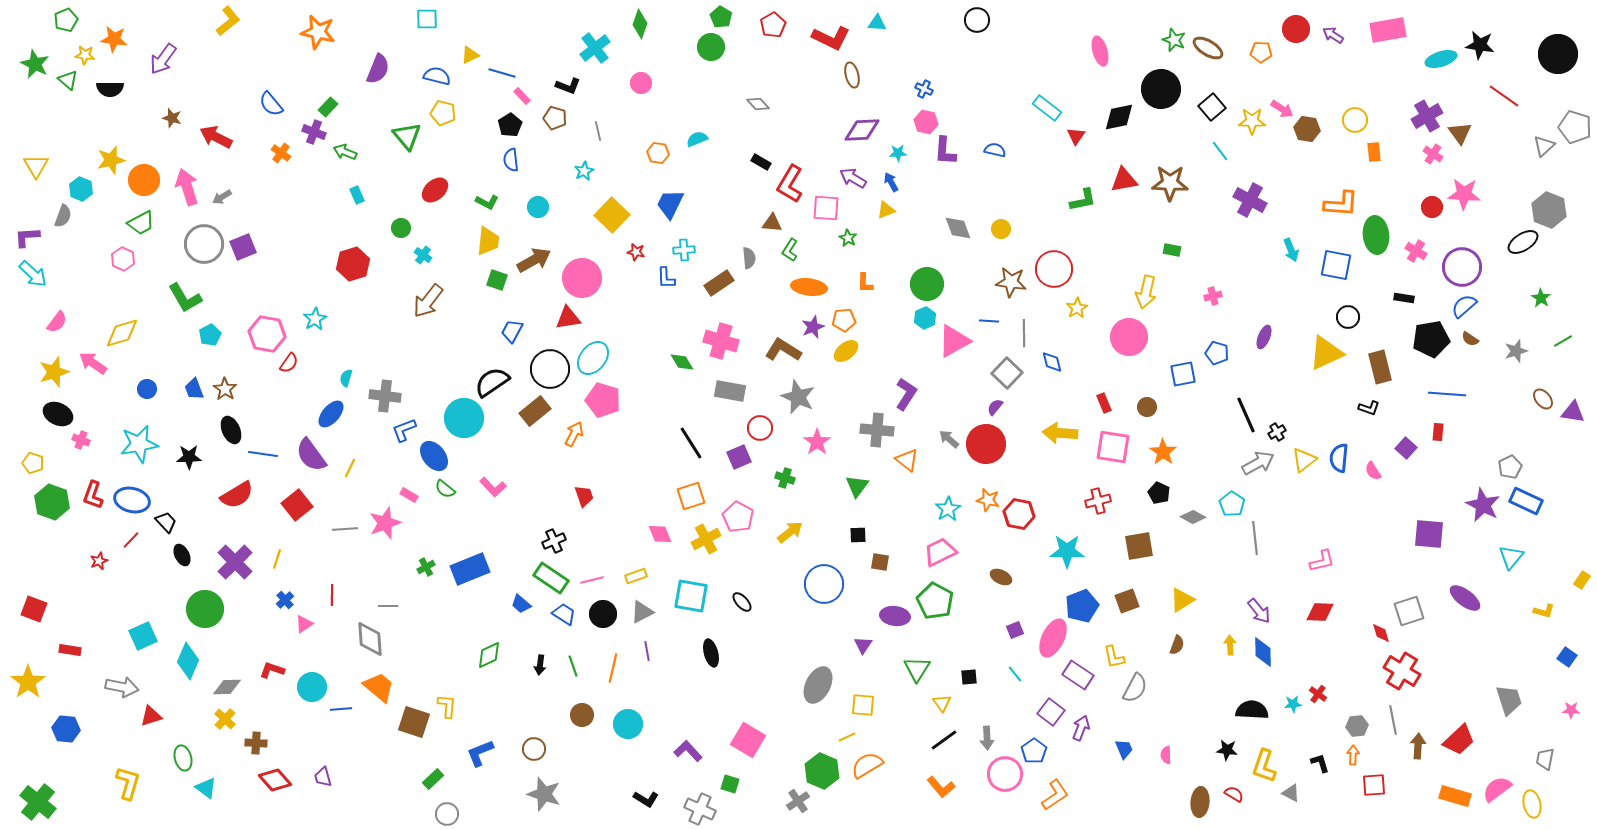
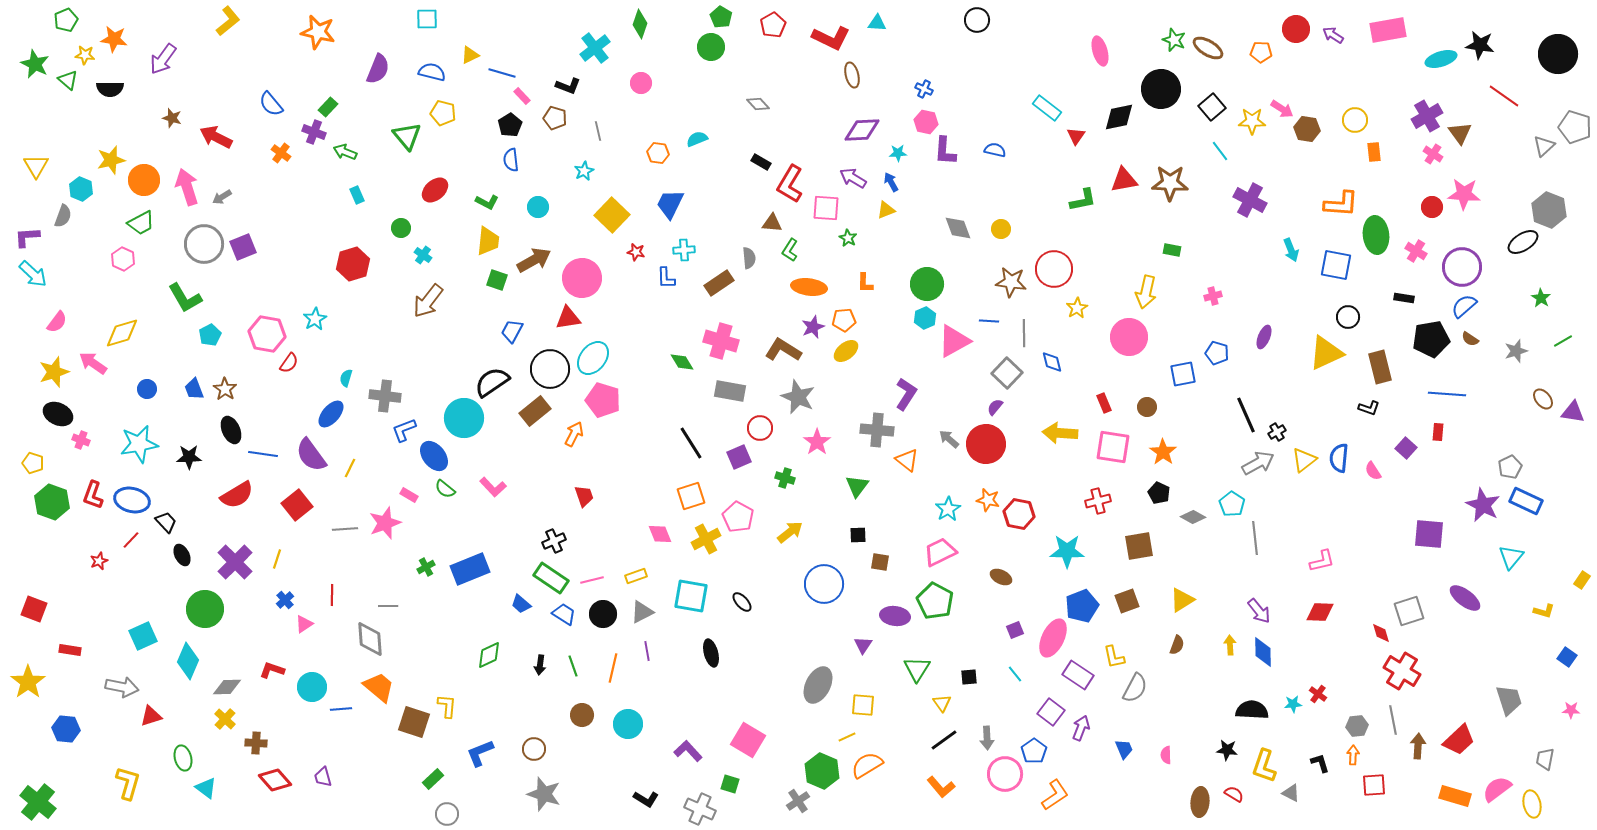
blue semicircle at (437, 76): moved 5 px left, 4 px up
